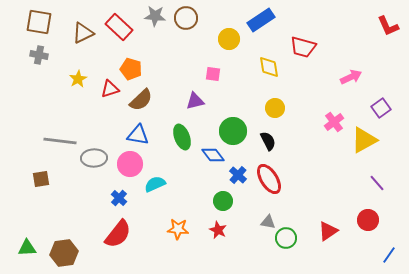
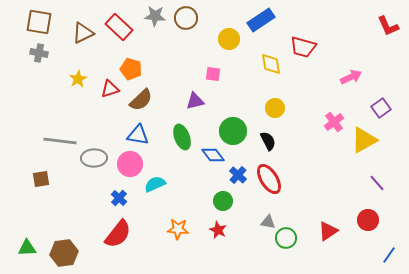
gray cross at (39, 55): moved 2 px up
yellow diamond at (269, 67): moved 2 px right, 3 px up
